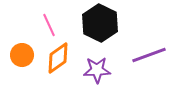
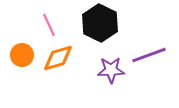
orange diamond: rotated 20 degrees clockwise
purple star: moved 14 px right
